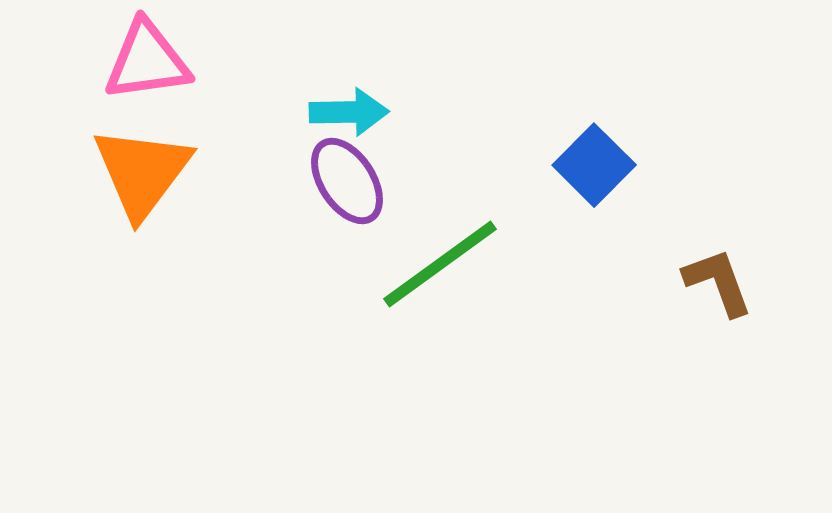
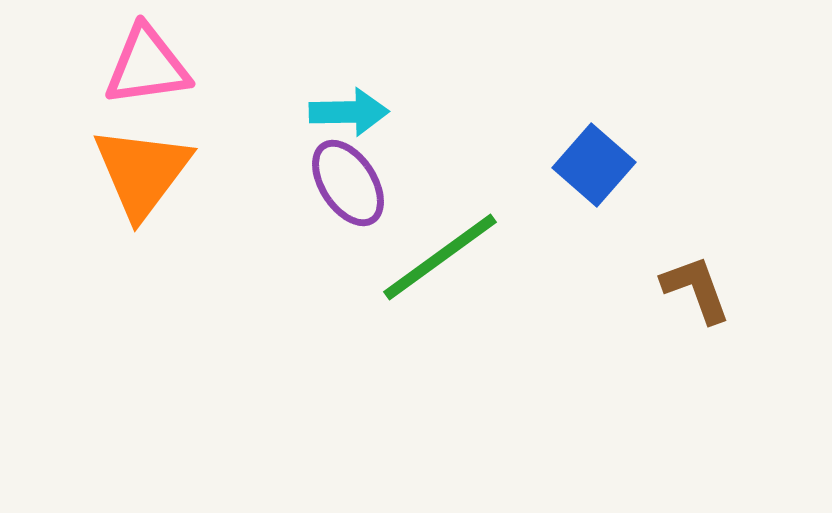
pink triangle: moved 5 px down
blue square: rotated 4 degrees counterclockwise
purple ellipse: moved 1 px right, 2 px down
green line: moved 7 px up
brown L-shape: moved 22 px left, 7 px down
